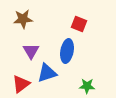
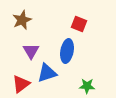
brown star: moved 1 px left, 1 px down; rotated 18 degrees counterclockwise
